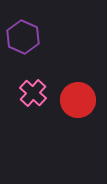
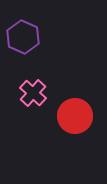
red circle: moved 3 px left, 16 px down
